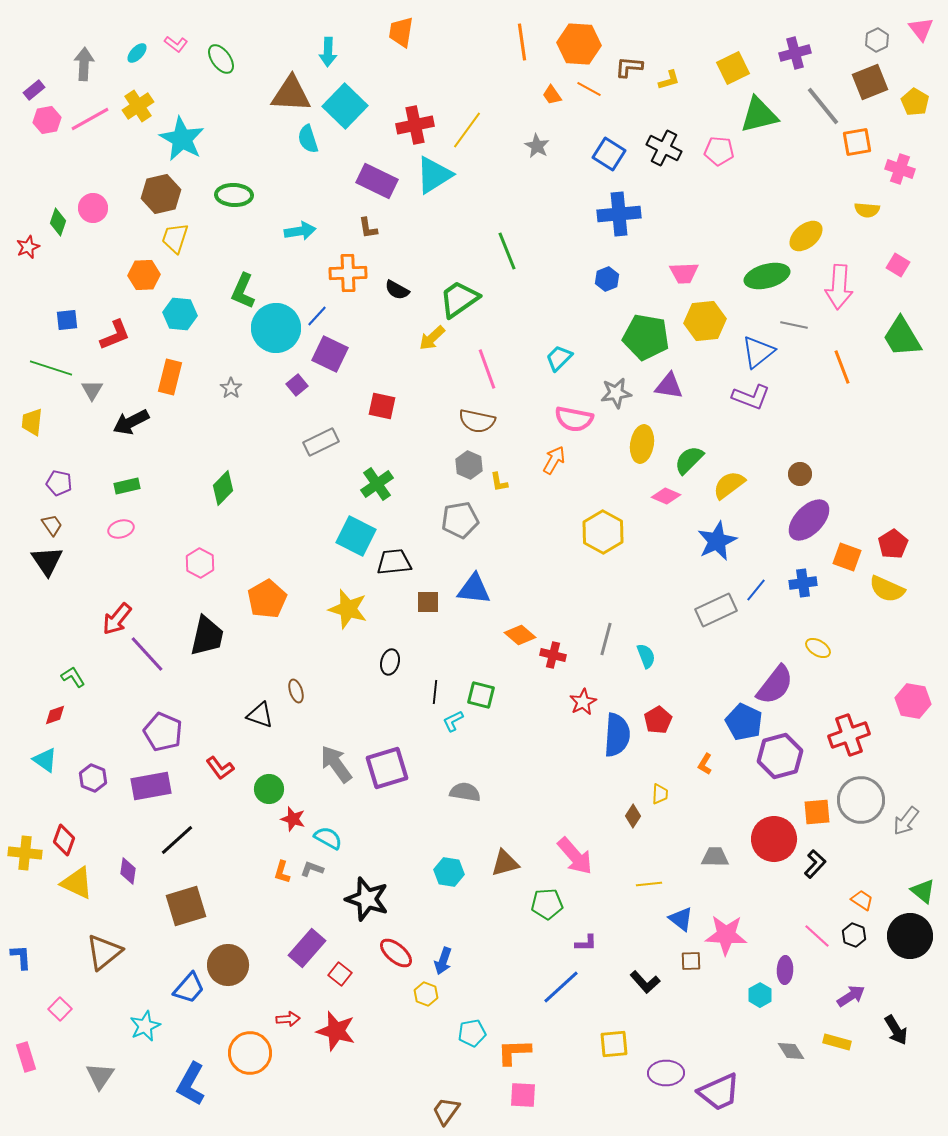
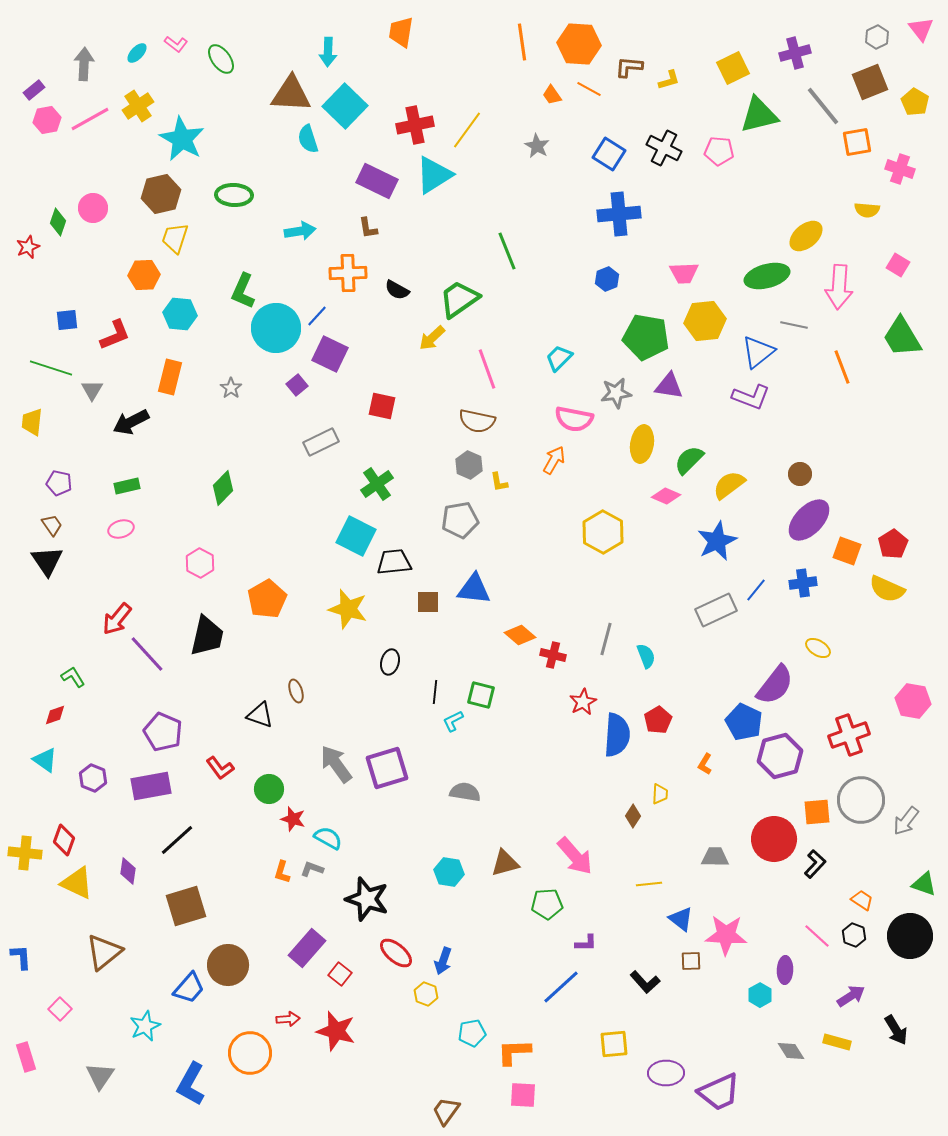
gray hexagon at (877, 40): moved 3 px up
orange square at (847, 557): moved 6 px up
green triangle at (923, 891): moved 1 px right, 7 px up; rotated 20 degrees counterclockwise
